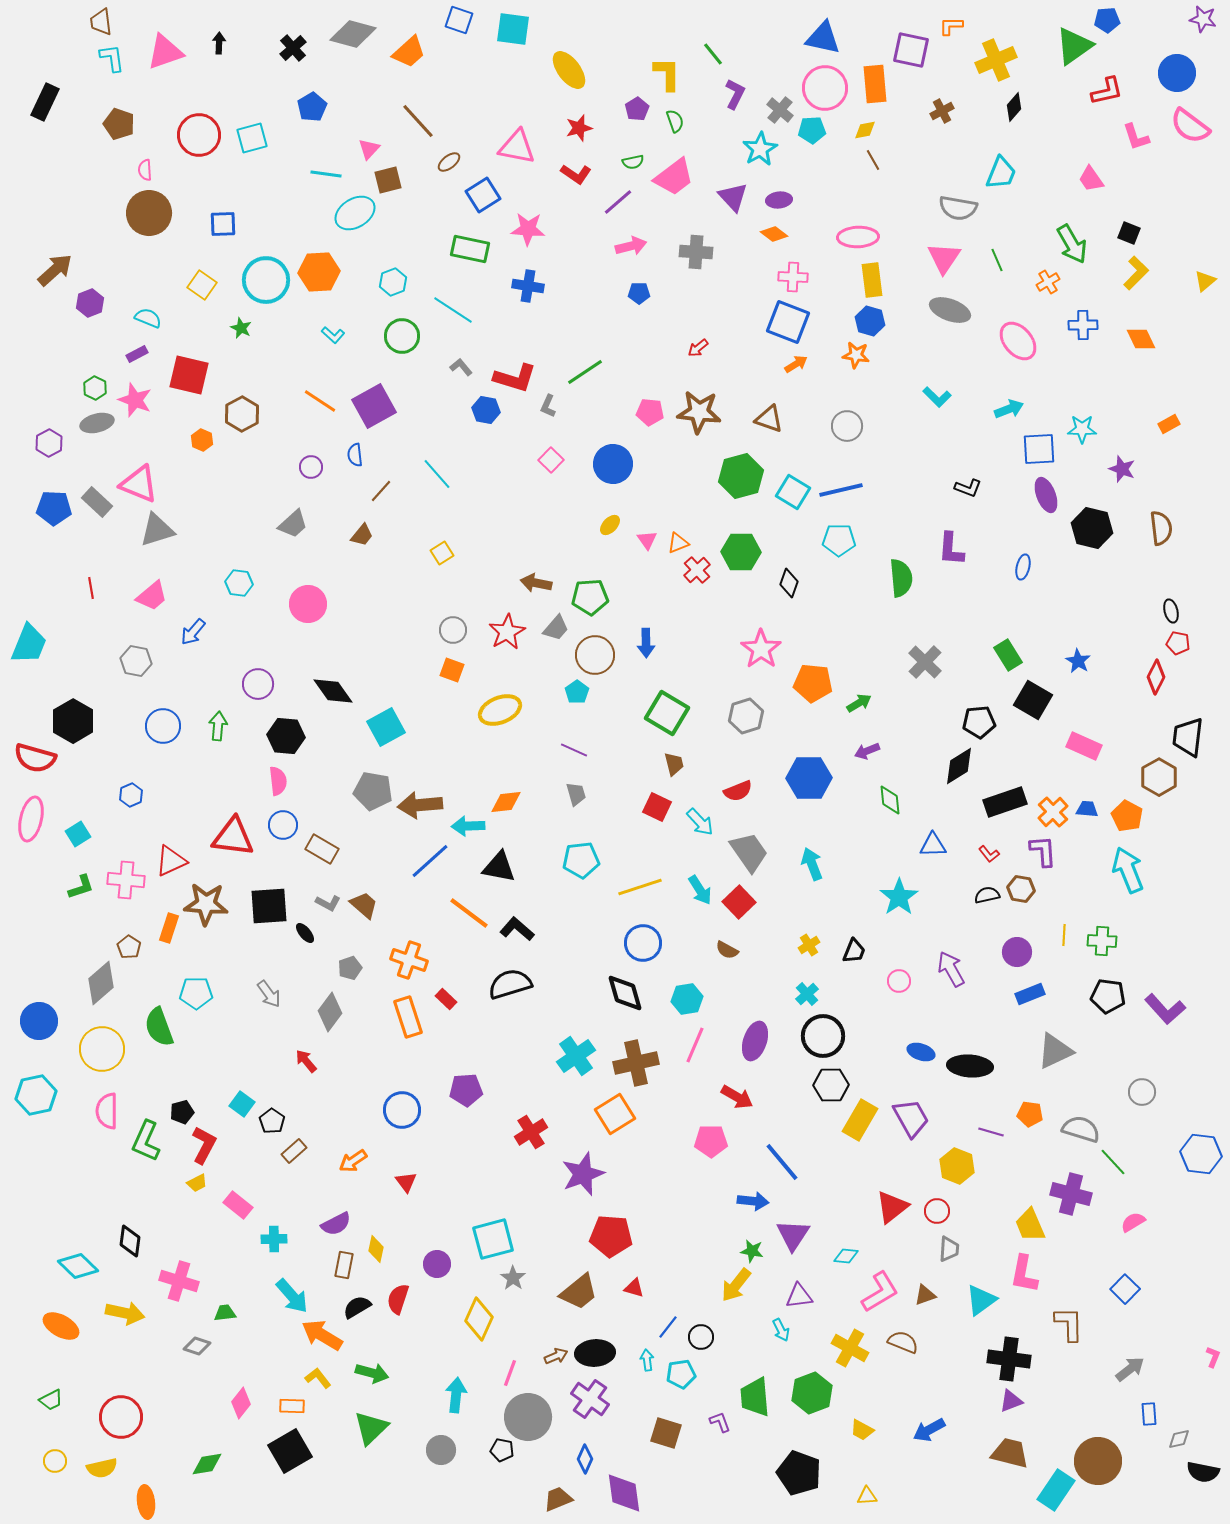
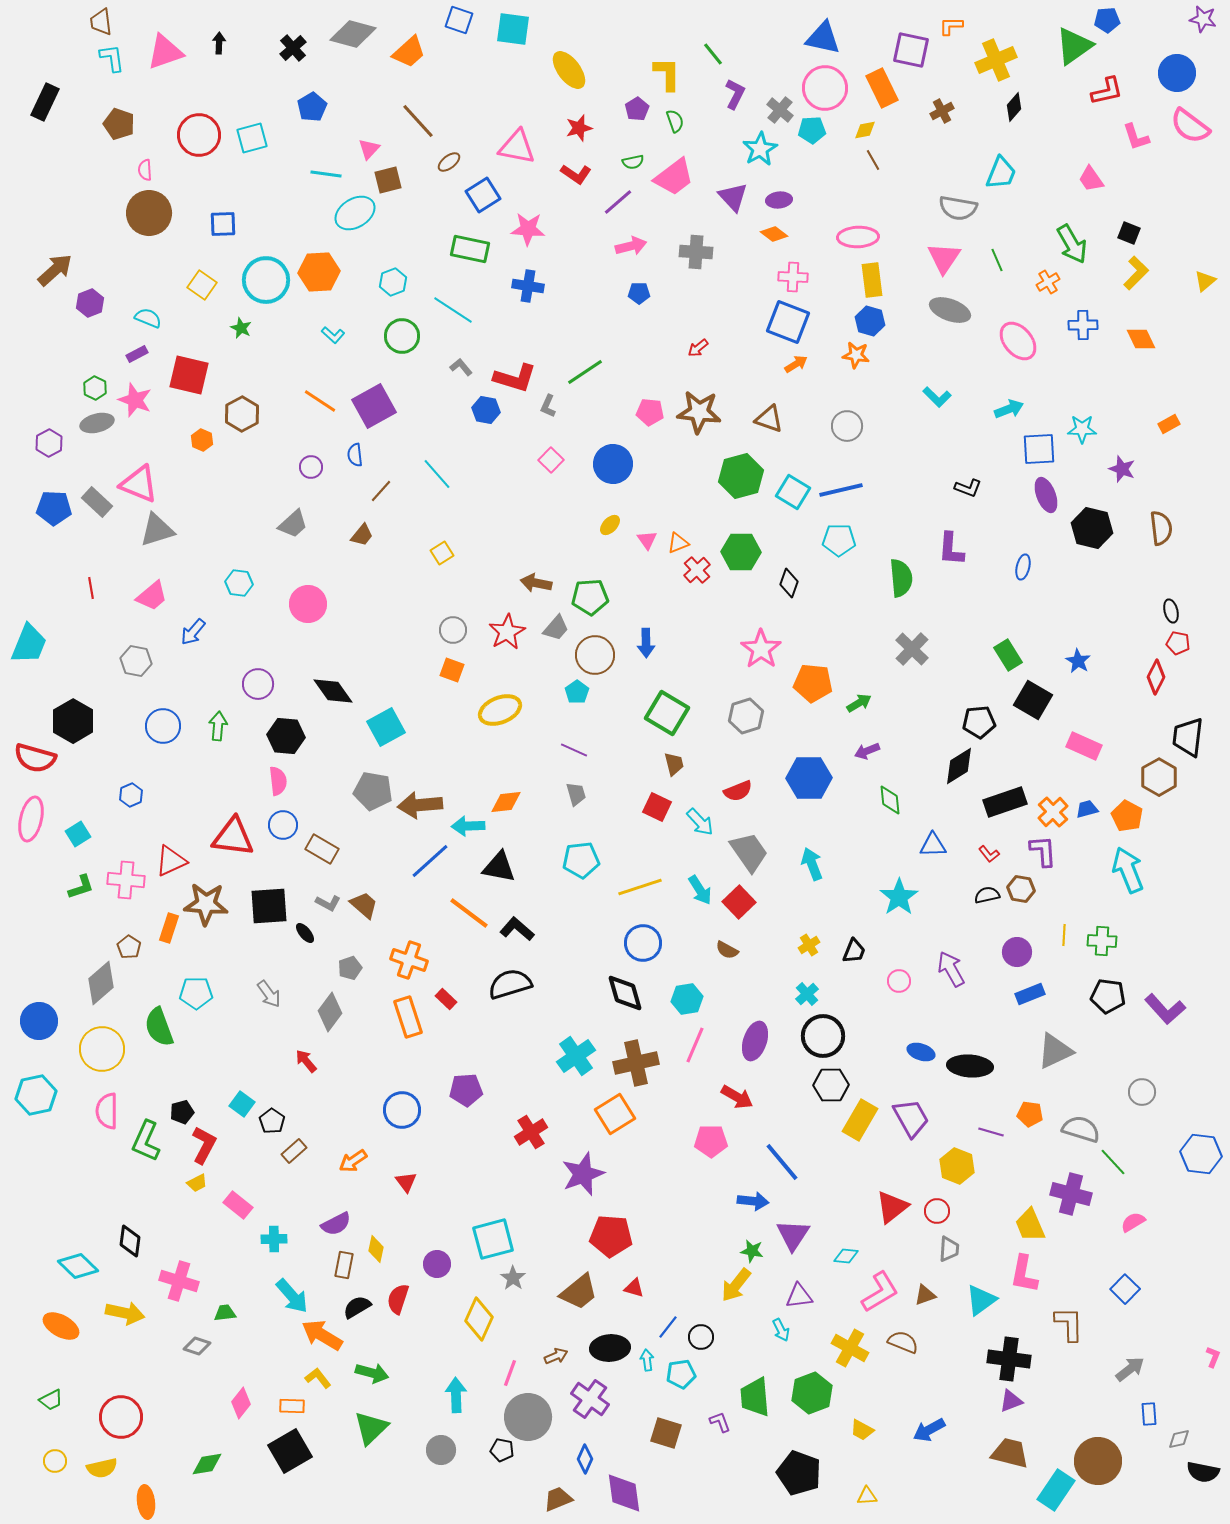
orange rectangle at (875, 84): moved 7 px right, 4 px down; rotated 21 degrees counterclockwise
gray cross at (925, 662): moved 13 px left, 13 px up
blue trapezoid at (1087, 809): rotated 20 degrees counterclockwise
black ellipse at (595, 1353): moved 15 px right, 5 px up
cyan arrow at (456, 1395): rotated 8 degrees counterclockwise
